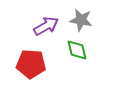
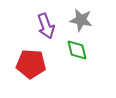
purple arrow: rotated 100 degrees clockwise
